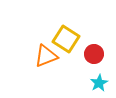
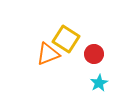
orange triangle: moved 2 px right, 2 px up
